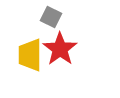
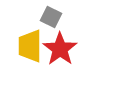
yellow trapezoid: moved 9 px up
